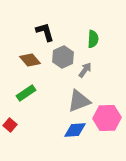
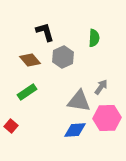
green semicircle: moved 1 px right, 1 px up
gray arrow: moved 16 px right, 17 px down
green rectangle: moved 1 px right, 1 px up
gray triangle: rotated 30 degrees clockwise
red square: moved 1 px right, 1 px down
